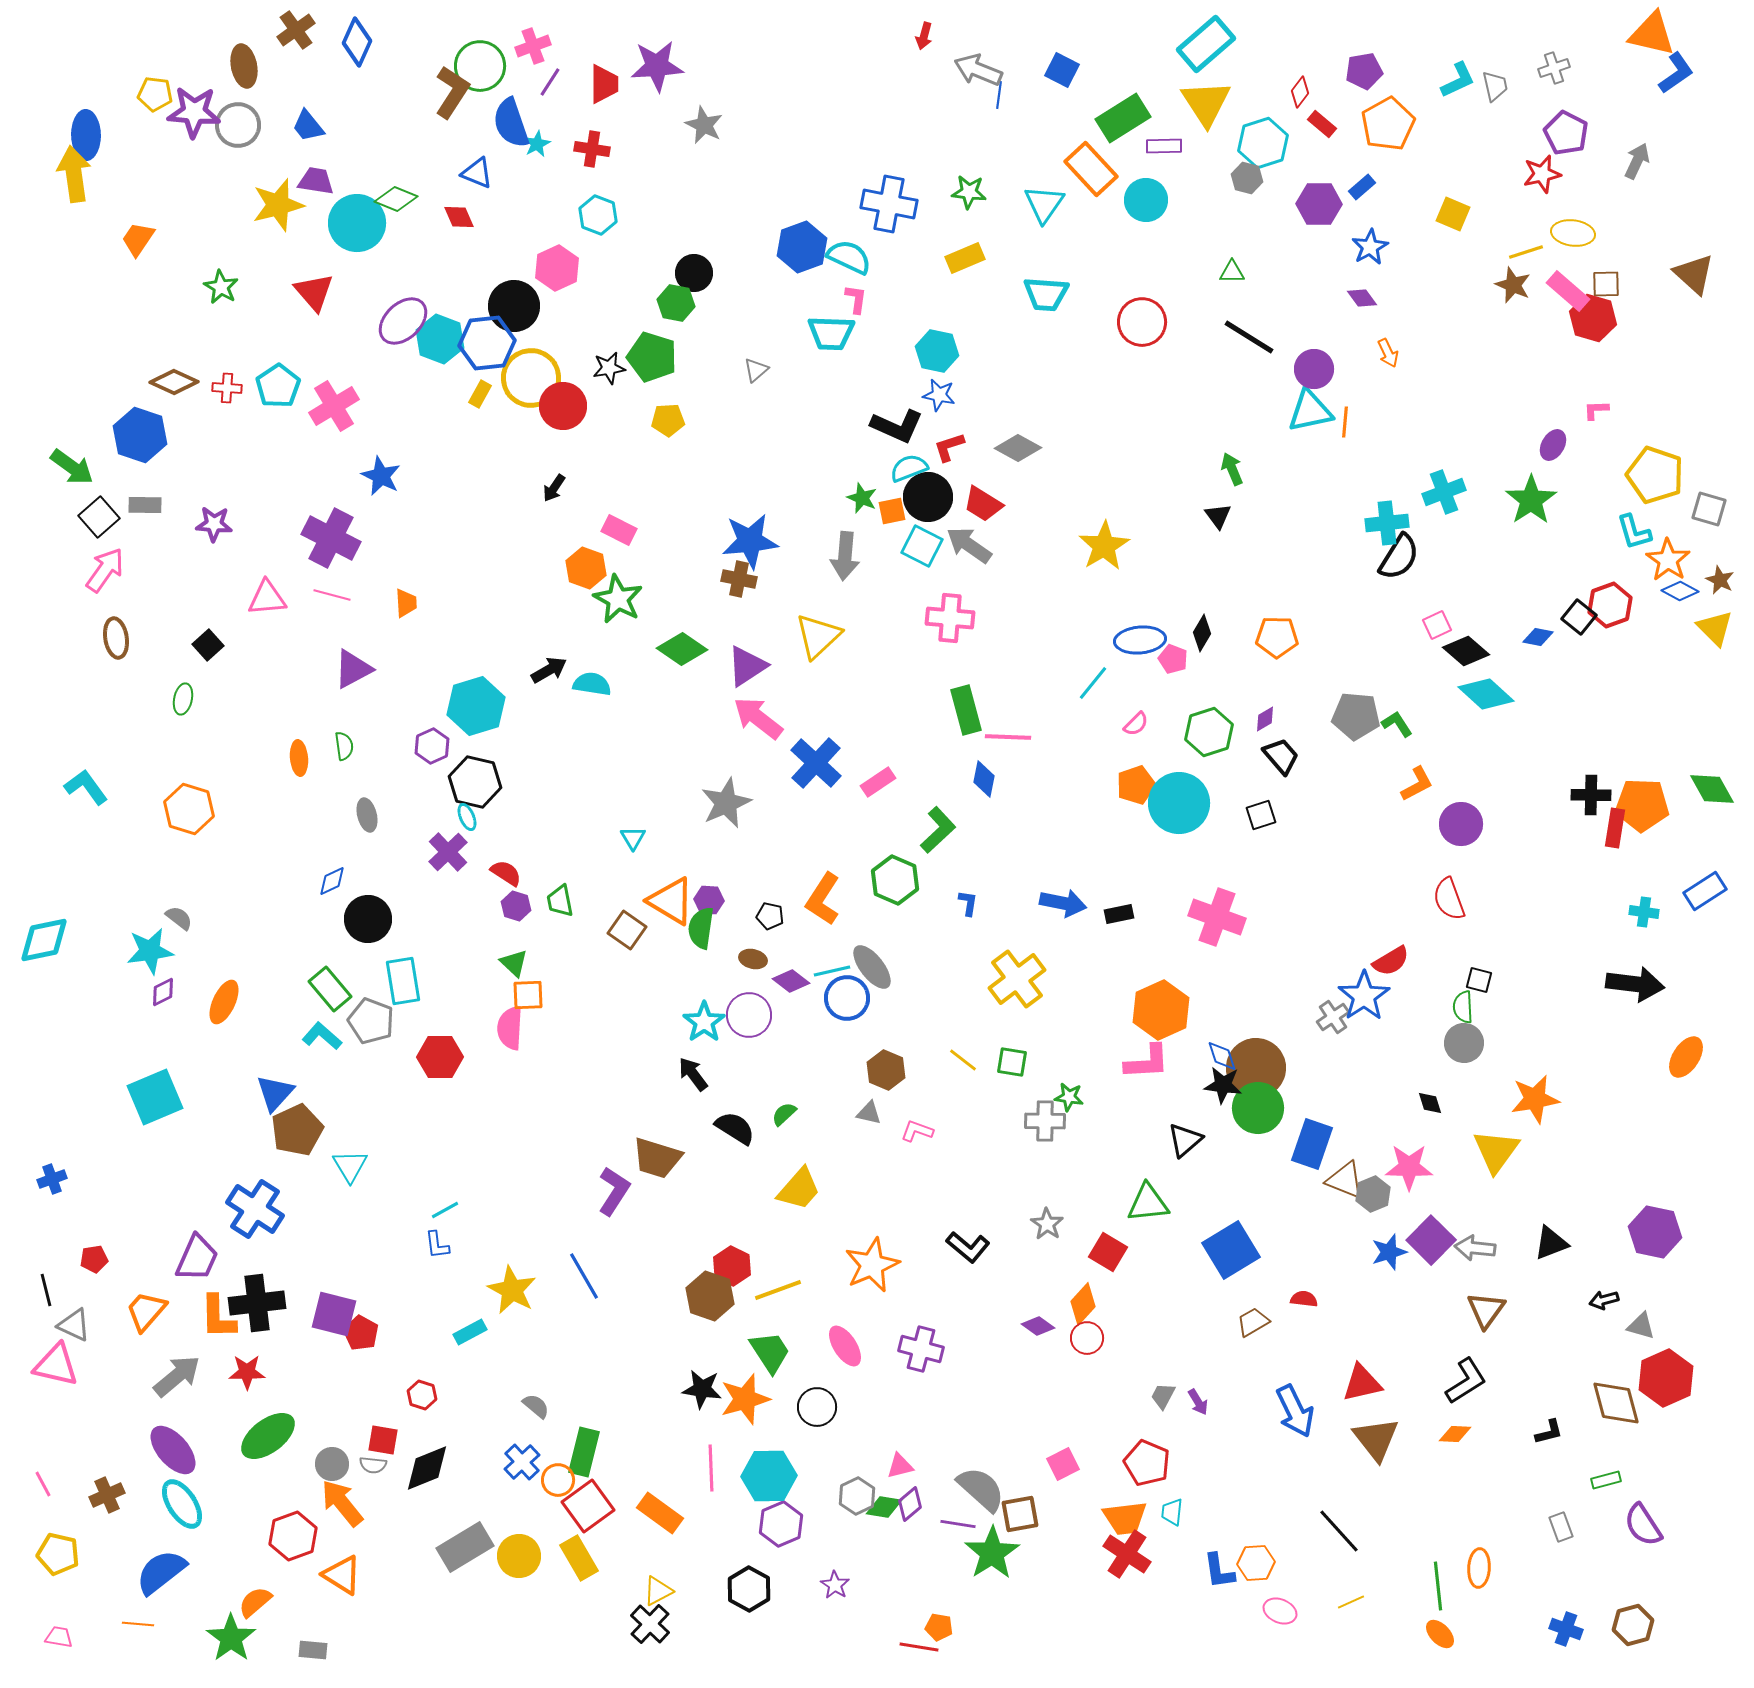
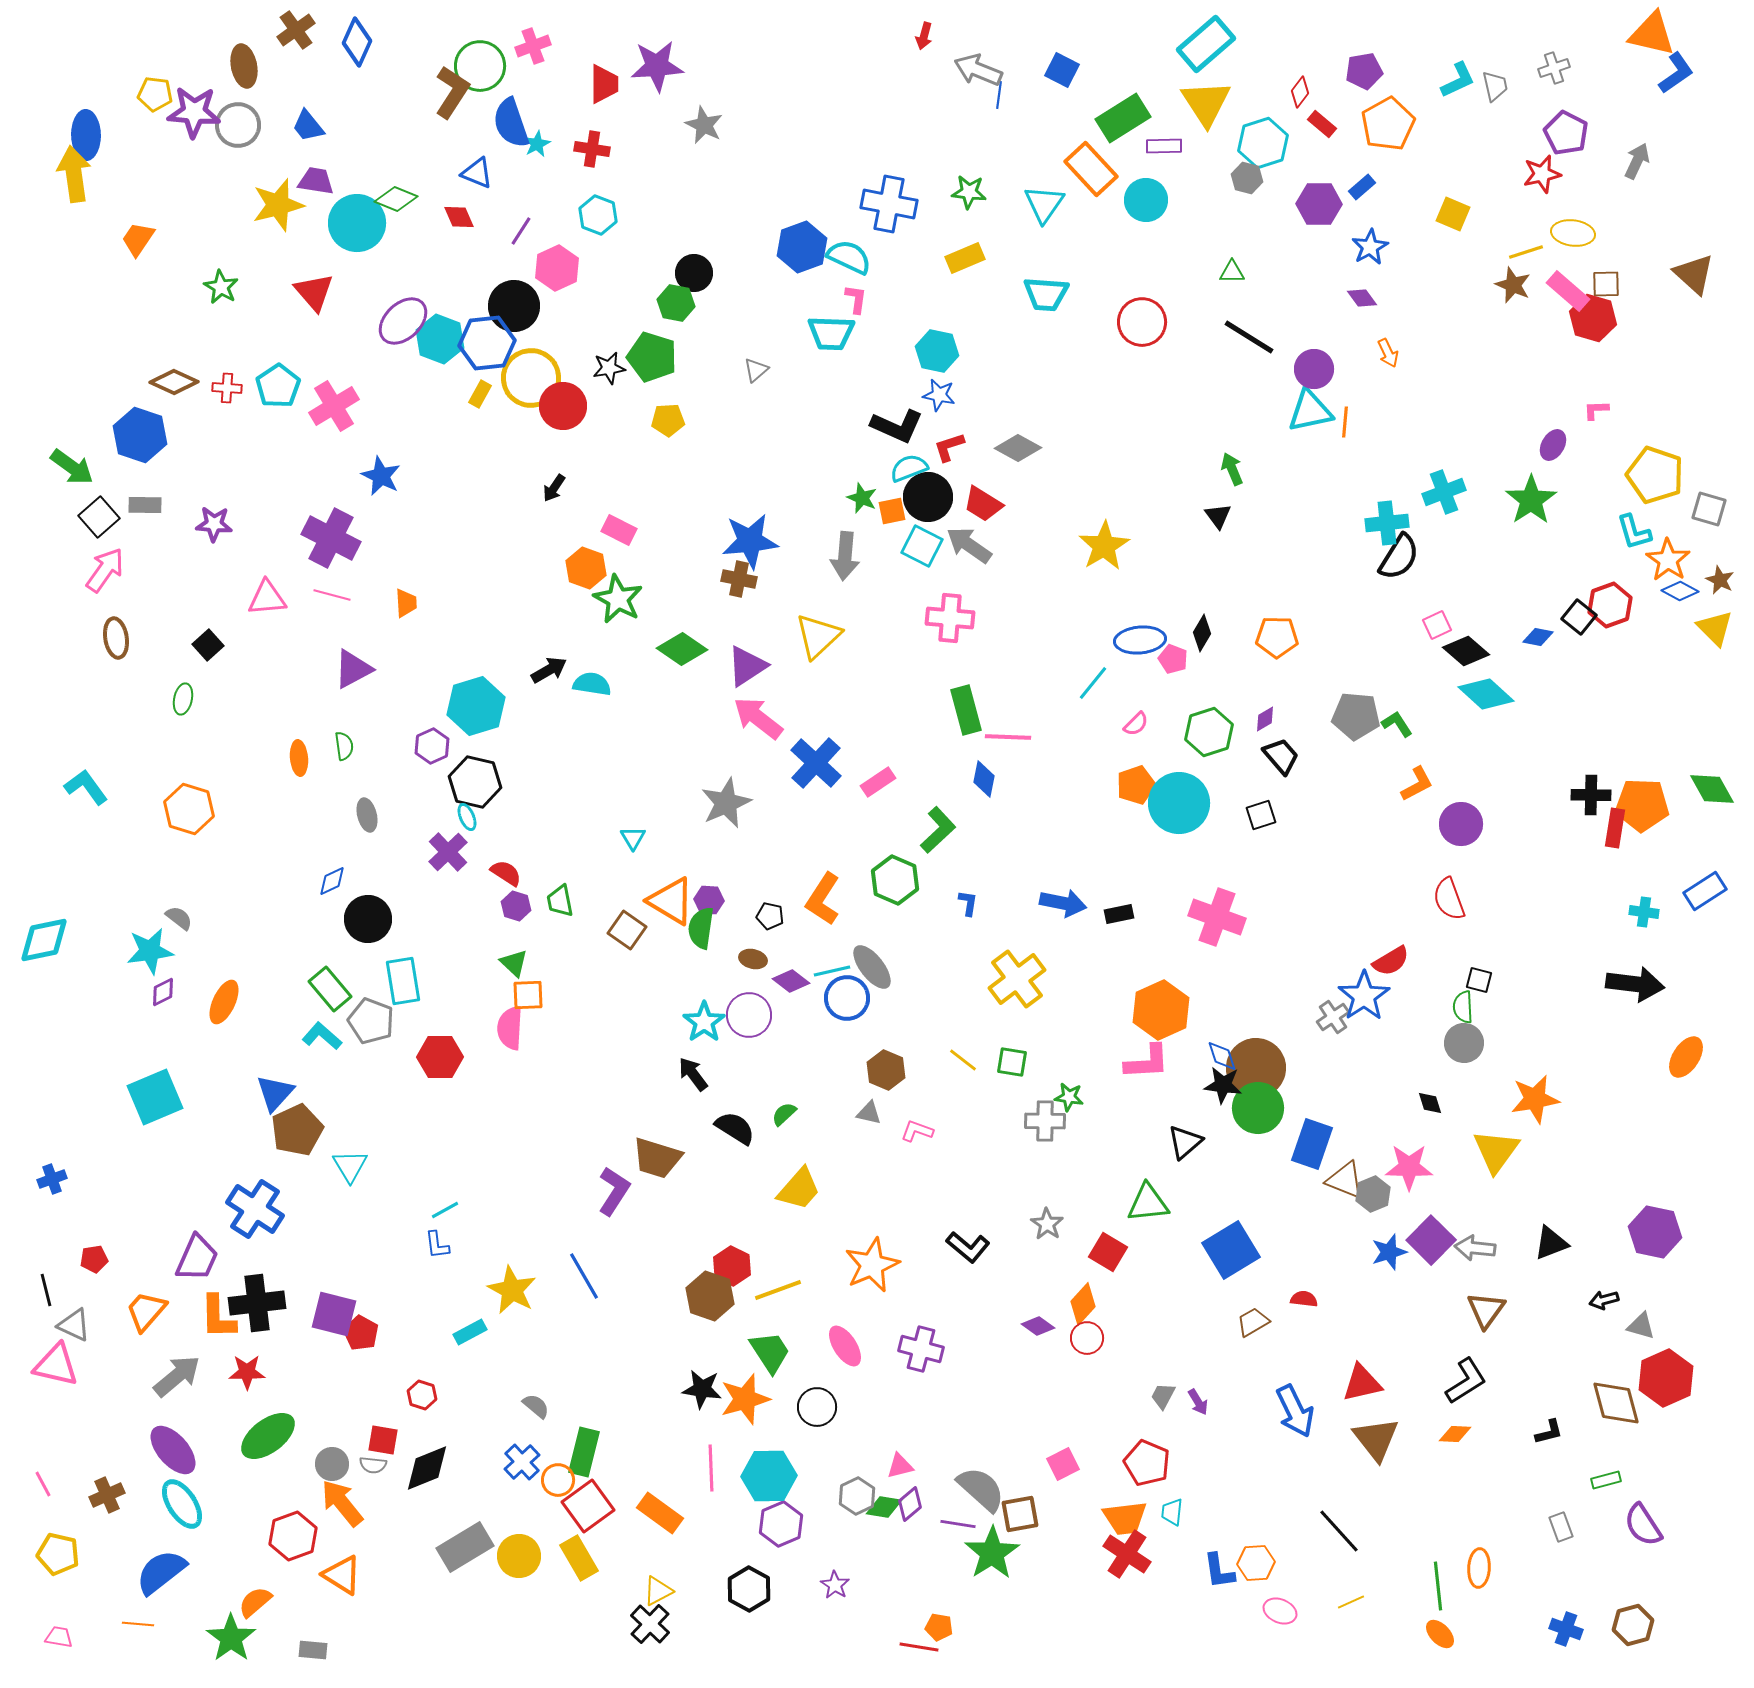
purple line at (550, 82): moved 29 px left, 149 px down
black triangle at (1185, 1140): moved 2 px down
